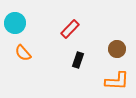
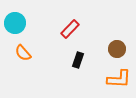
orange L-shape: moved 2 px right, 2 px up
